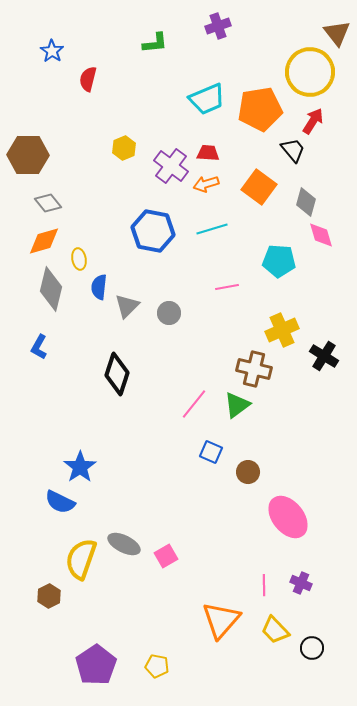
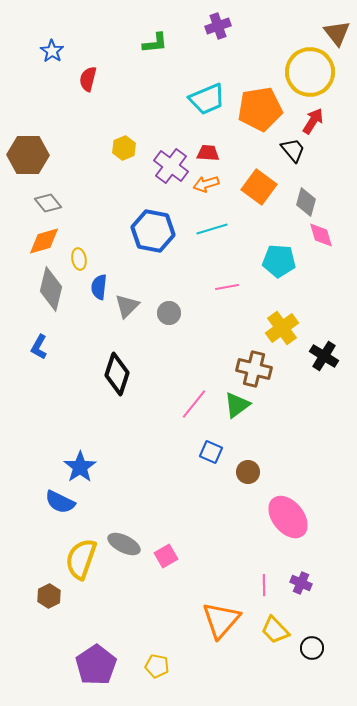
yellow cross at (282, 330): moved 2 px up; rotated 12 degrees counterclockwise
